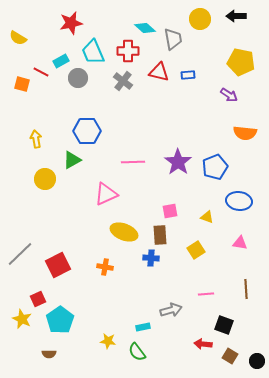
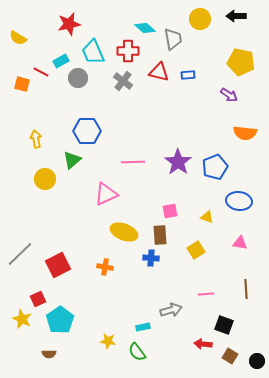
red star at (71, 23): moved 2 px left, 1 px down
green triangle at (72, 160): rotated 12 degrees counterclockwise
